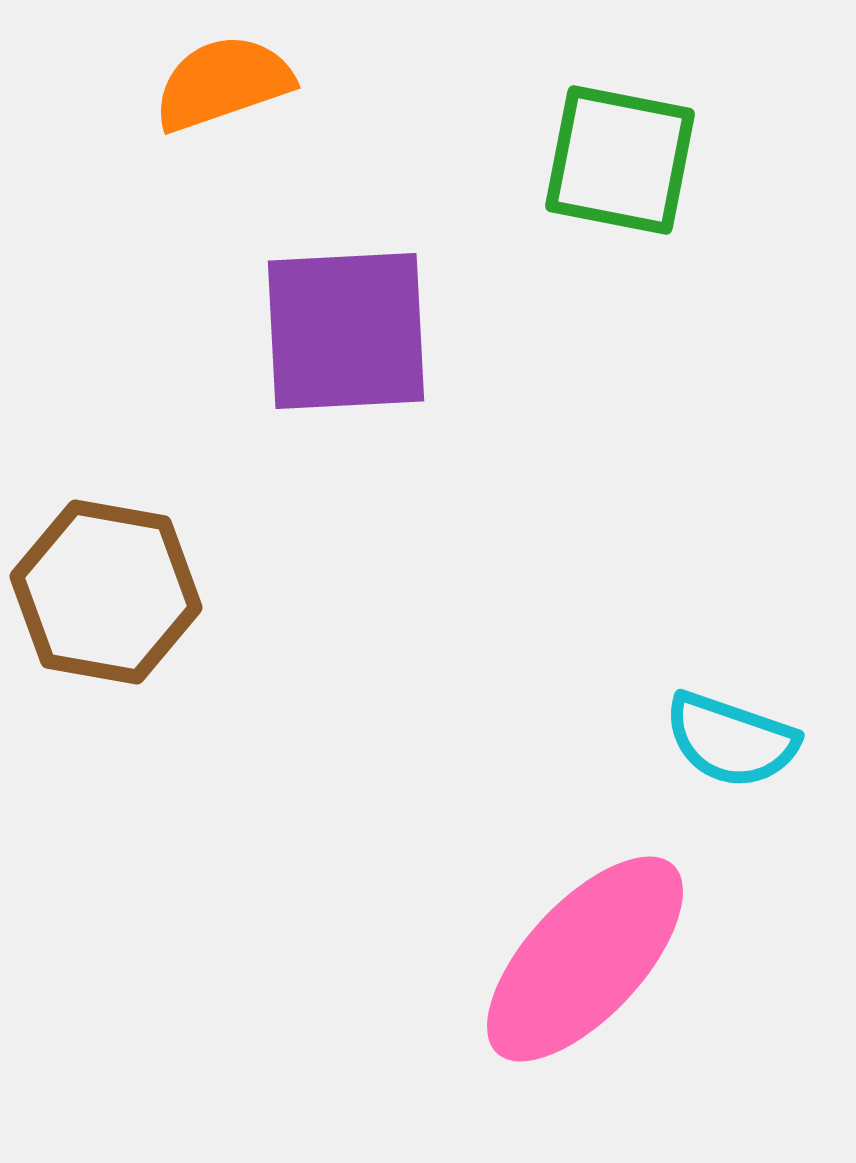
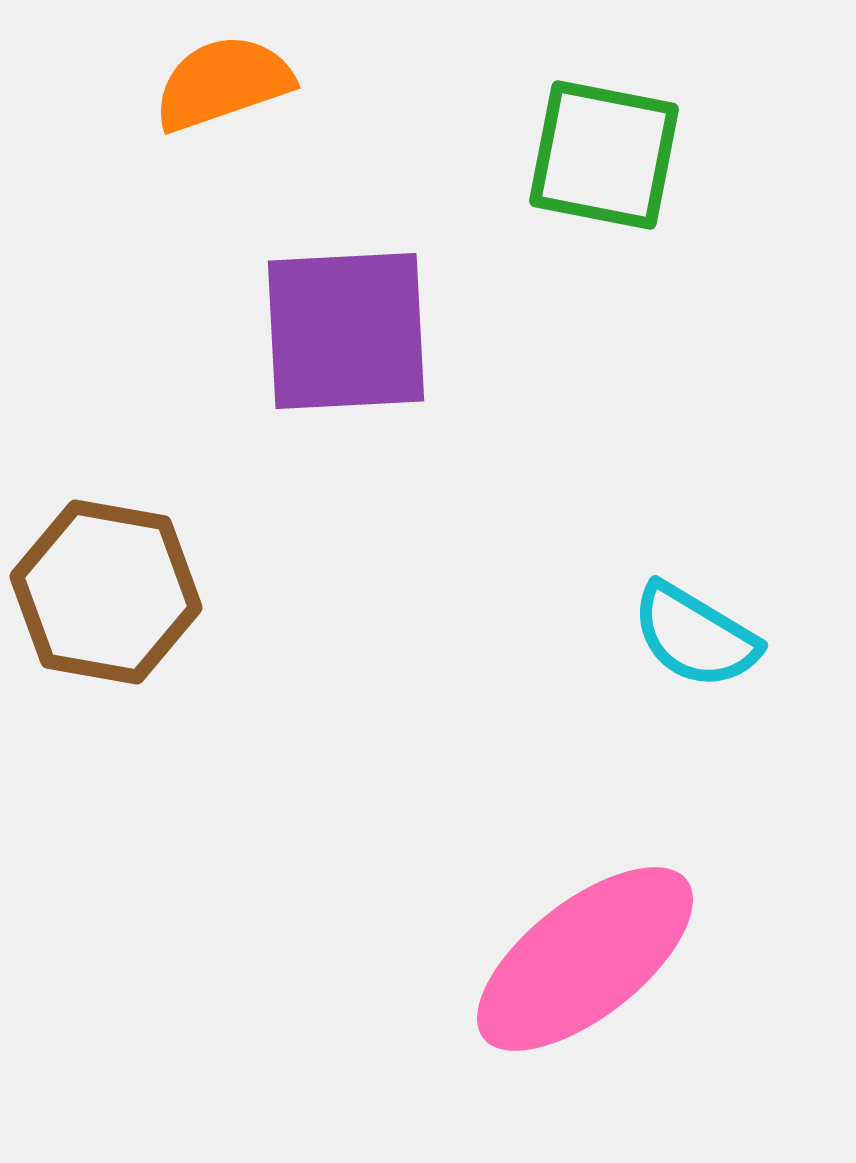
green square: moved 16 px left, 5 px up
cyan semicircle: moved 36 px left, 104 px up; rotated 12 degrees clockwise
pink ellipse: rotated 9 degrees clockwise
